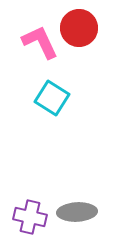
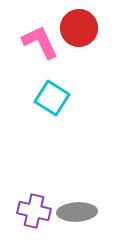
purple cross: moved 4 px right, 6 px up
